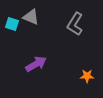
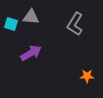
gray triangle: rotated 18 degrees counterclockwise
cyan square: moved 1 px left
purple arrow: moved 5 px left, 11 px up
